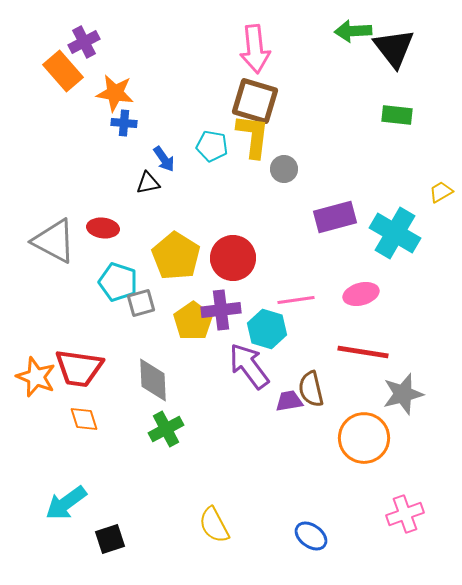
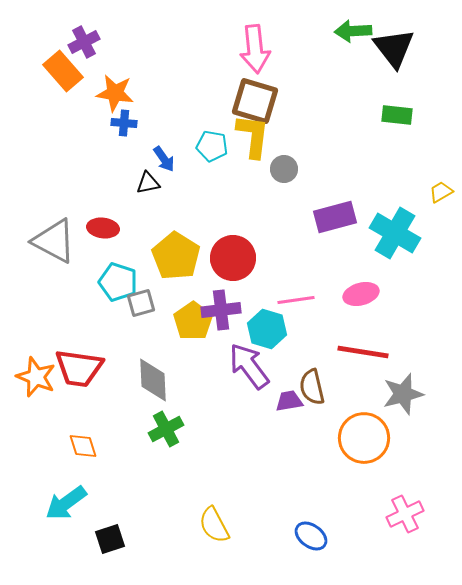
brown semicircle at (311, 389): moved 1 px right, 2 px up
orange diamond at (84, 419): moved 1 px left, 27 px down
pink cross at (405, 514): rotated 6 degrees counterclockwise
